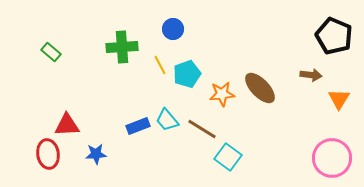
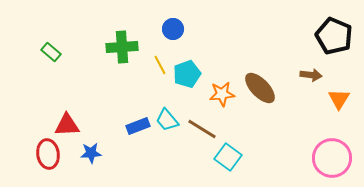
blue star: moved 5 px left, 1 px up
